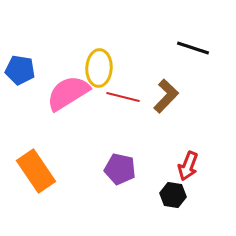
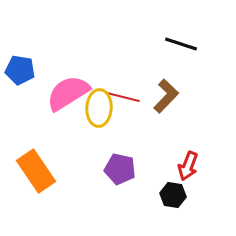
black line: moved 12 px left, 4 px up
yellow ellipse: moved 40 px down
